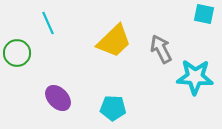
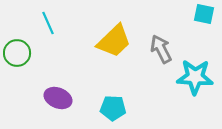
purple ellipse: rotated 24 degrees counterclockwise
